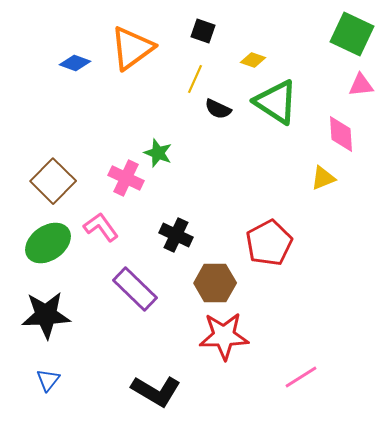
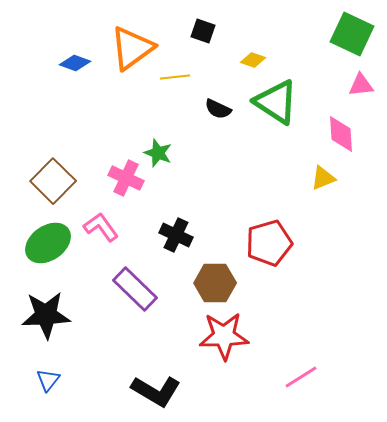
yellow line: moved 20 px left, 2 px up; rotated 60 degrees clockwise
red pentagon: rotated 12 degrees clockwise
